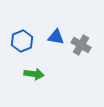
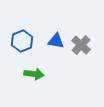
blue triangle: moved 4 px down
gray cross: rotated 12 degrees clockwise
